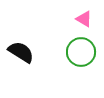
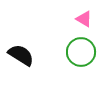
black semicircle: moved 3 px down
